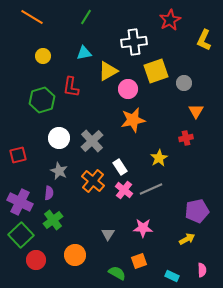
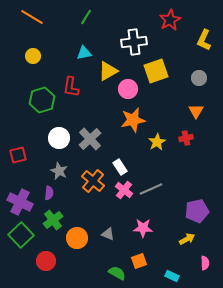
yellow circle: moved 10 px left
gray circle: moved 15 px right, 5 px up
gray cross: moved 2 px left, 2 px up
yellow star: moved 2 px left, 16 px up
gray triangle: rotated 40 degrees counterclockwise
orange circle: moved 2 px right, 17 px up
red circle: moved 10 px right, 1 px down
pink semicircle: moved 3 px right, 7 px up
